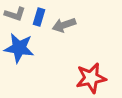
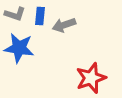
blue rectangle: moved 1 px right, 1 px up; rotated 12 degrees counterclockwise
red star: rotated 8 degrees counterclockwise
